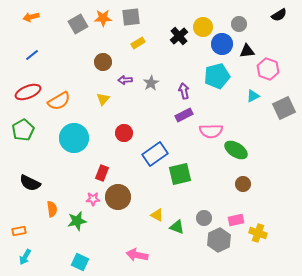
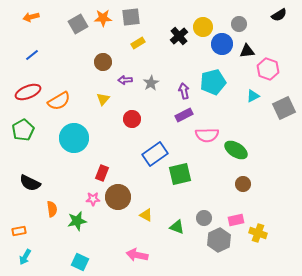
cyan pentagon at (217, 76): moved 4 px left, 6 px down
pink semicircle at (211, 131): moved 4 px left, 4 px down
red circle at (124, 133): moved 8 px right, 14 px up
yellow triangle at (157, 215): moved 11 px left
